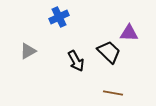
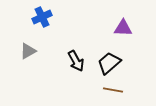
blue cross: moved 17 px left
purple triangle: moved 6 px left, 5 px up
black trapezoid: moved 11 px down; rotated 85 degrees counterclockwise
brown line: moved 3 px up
